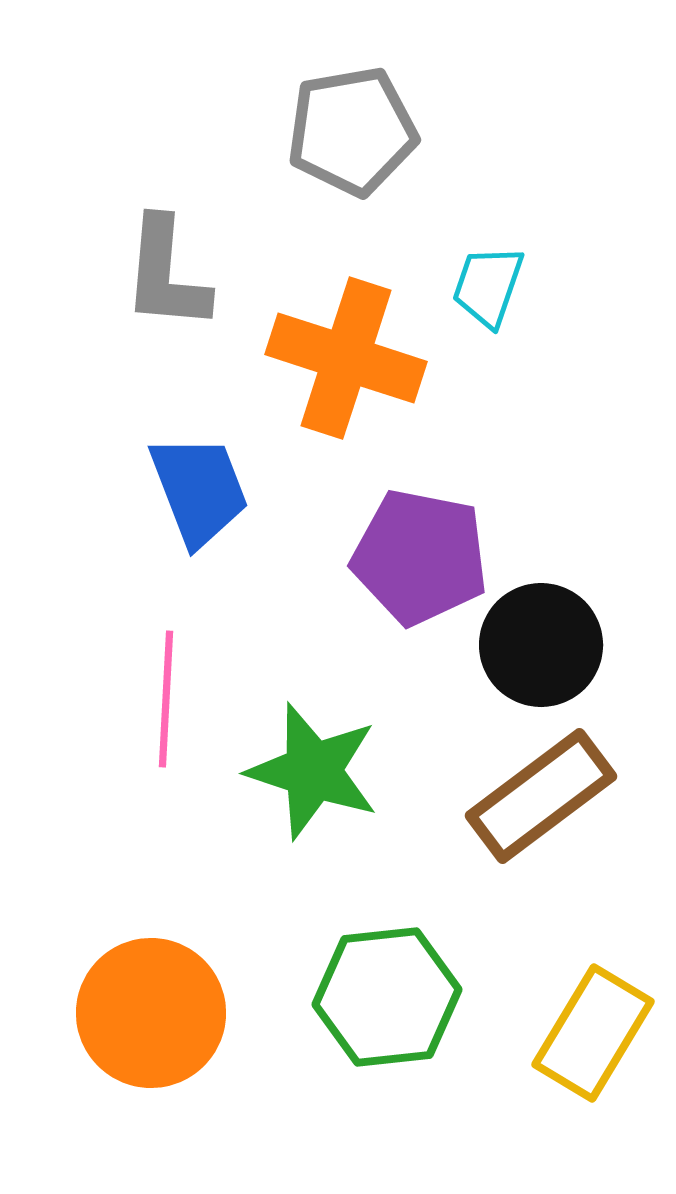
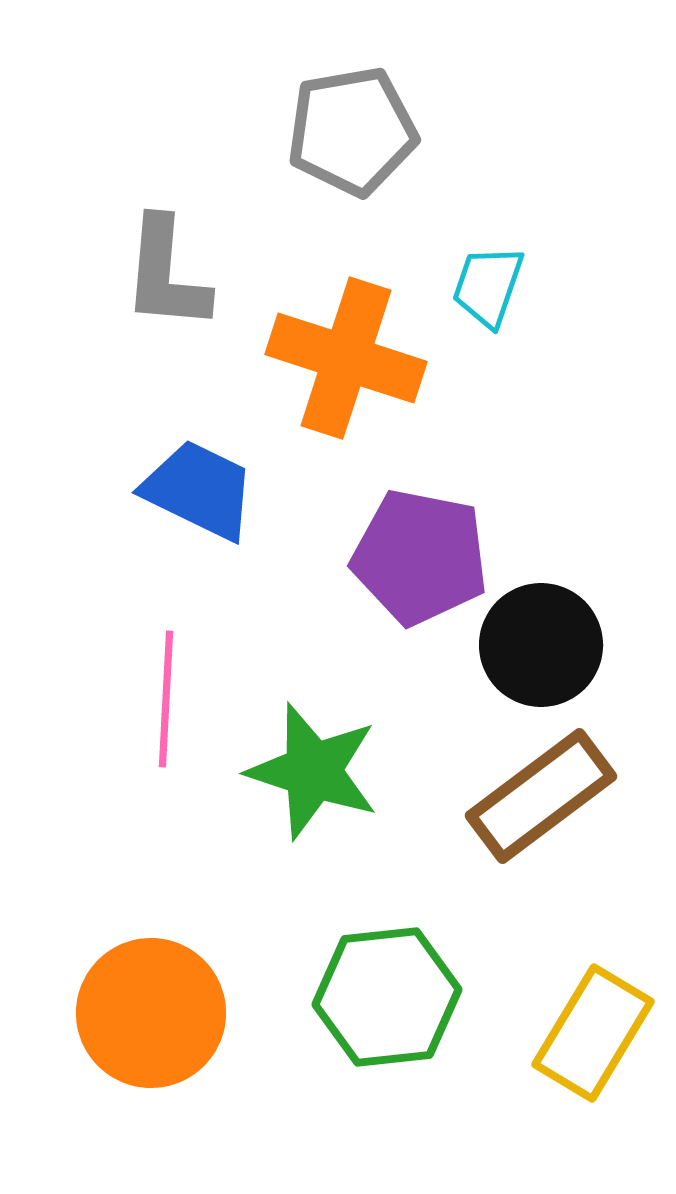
blue trapezoid: rotated 43 degrees counterclockwise
